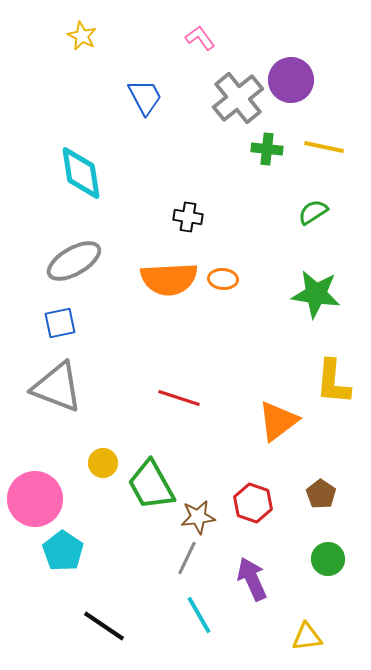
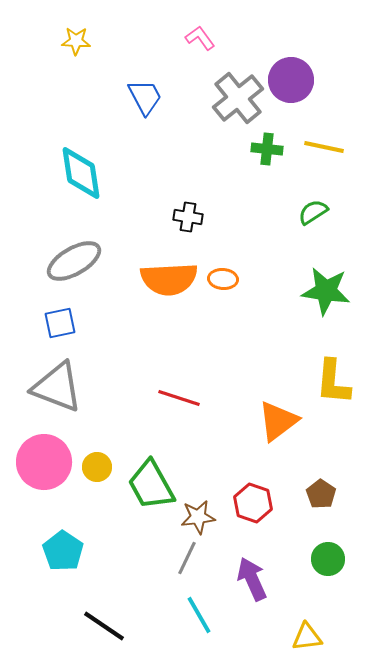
yellow star: moved 6 px left, 5 px down; rotated 24 degrees counterclockwise
green star: moved 10 px right, 3 px up
yellow circle: moved 6 px left, 4 px down
pink circle: moved 9 px right, 37 px up
